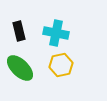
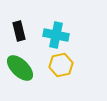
cyan cross: moved 2 px down
